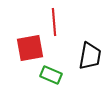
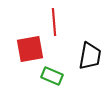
red square: moved 1 px down
green rectangle: moved 1 px right, 1 px down
